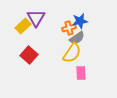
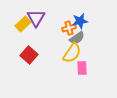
yellow rectangle: moved 2 px up
pink rectangle: moved 1 px right, 5 px up
